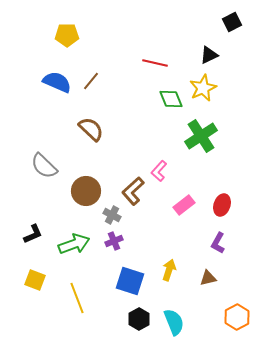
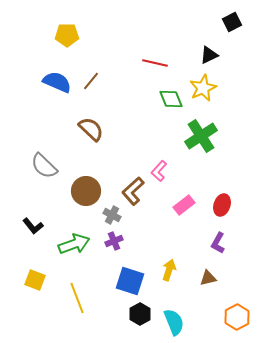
black L-shape: moved 8 px up; rotated 75 degrees clockwise
black hexagon: moved 1 px right, 5 px up
